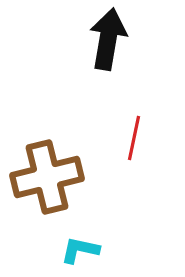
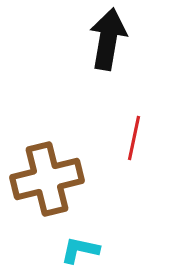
brown cross: moved 2 px down
